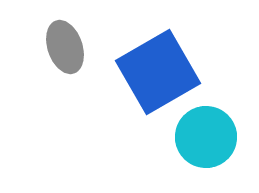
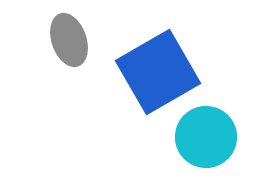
gray ellipse: moved 4 px right, 7 px up
